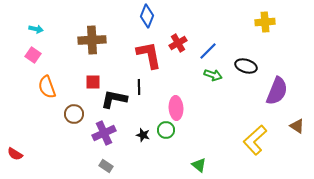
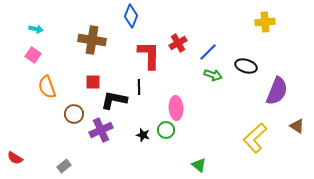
blue diamond: moved 16 px left
brown cross: rotated 12 degrees clockwise
blue line: moved 1 px down
red L-shape: rotated 12 degrees clockwise
black L-shape: moved 1 px down
purple cross: moved 3 px left, 3 px up
yellow L-shape: moved 2 px up
red semicircle: moved 4 px down
gray rectangle: moved 42 px left; rotated 72 degrees counterclockwise
